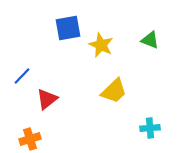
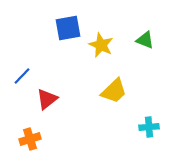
green triangle: moved 5 px left
cyan cross: moved 1 px left, 1 px up
